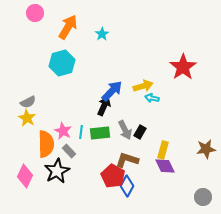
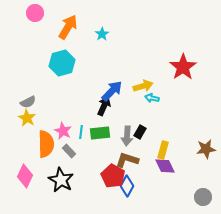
gray arrow: moved 2 px right, 6 px down; rotated 30 degrees clockwise
black star: moved 4 px right, 9 px down; rotated 15 degrees counterclockwise
